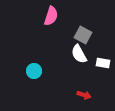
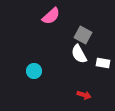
pink semicircle: rotated 30 degrees clockwise
